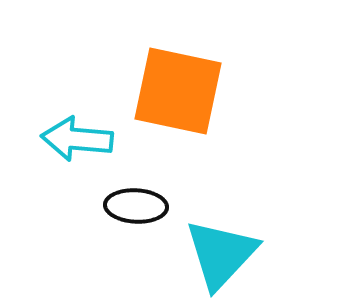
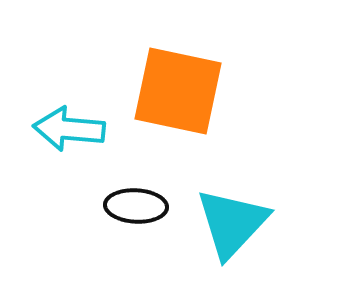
cyan arrow: moved 8 px left, 10 px up
cyan triangle: moved 11 px right, 31 px up
